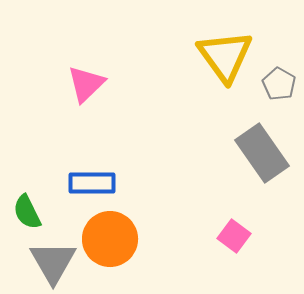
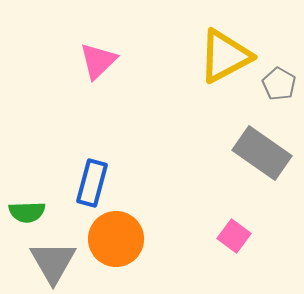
yellow triangle: rotated 38 degrees clockwise
pink triangle: moved 12 px right, 23 px up
gray rectangle: rotated 20 degrees counterclockwise
blue rectangle: rotated 75 degrees counterclockwise
green semicircle: rotated 66 degrees counterclockwise
orange circle: moved 6 px right
